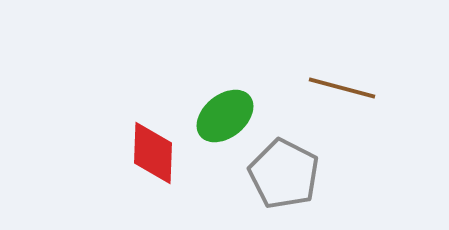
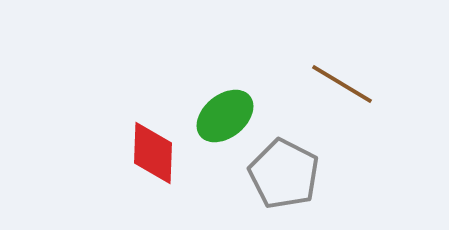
brown line: moved 4 px up; rotated 16 degrees clockwise
